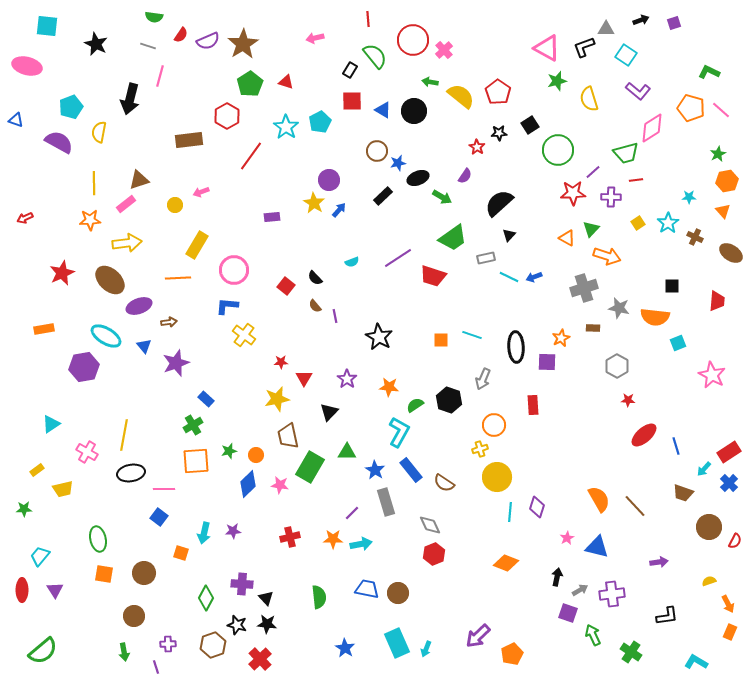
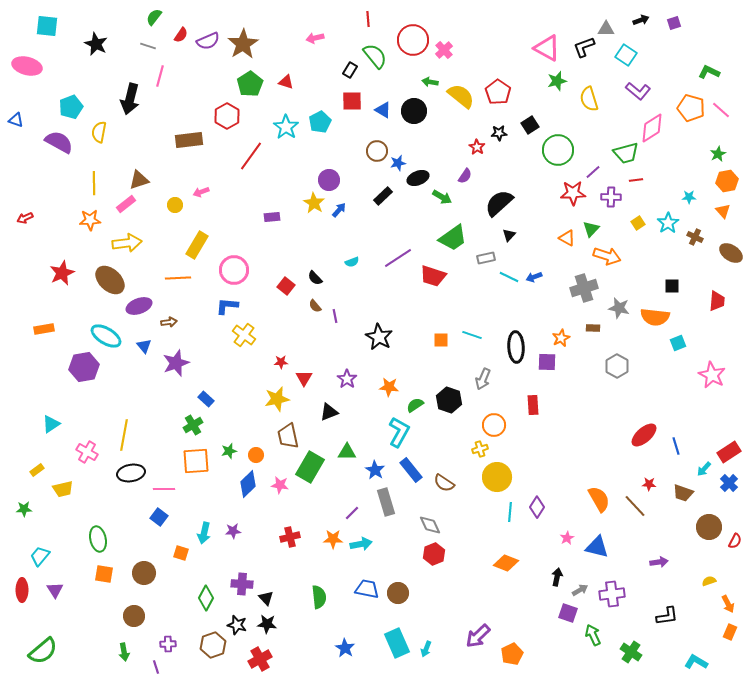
green semicircle at (154, 17): rotated 120 degrees clockwise
red star at (628, 400): moved 21 px right, 84 px down
black triangle at (329, 412): rotated 24 degrees clockwise
purple diamond at (537, 507): rotated 15 degrees clockwise
red cross at (260, 659): rotated 15 degrees clockwise
